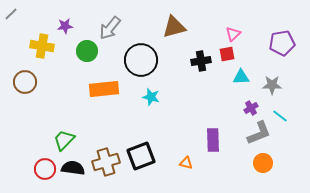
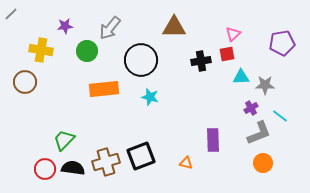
brown triangle: rotated 15 degrees clockwise
yellow cross: moved 1 px left, 4 px down
gray star: moved 7 px left
cyan star: moved 1 px left
